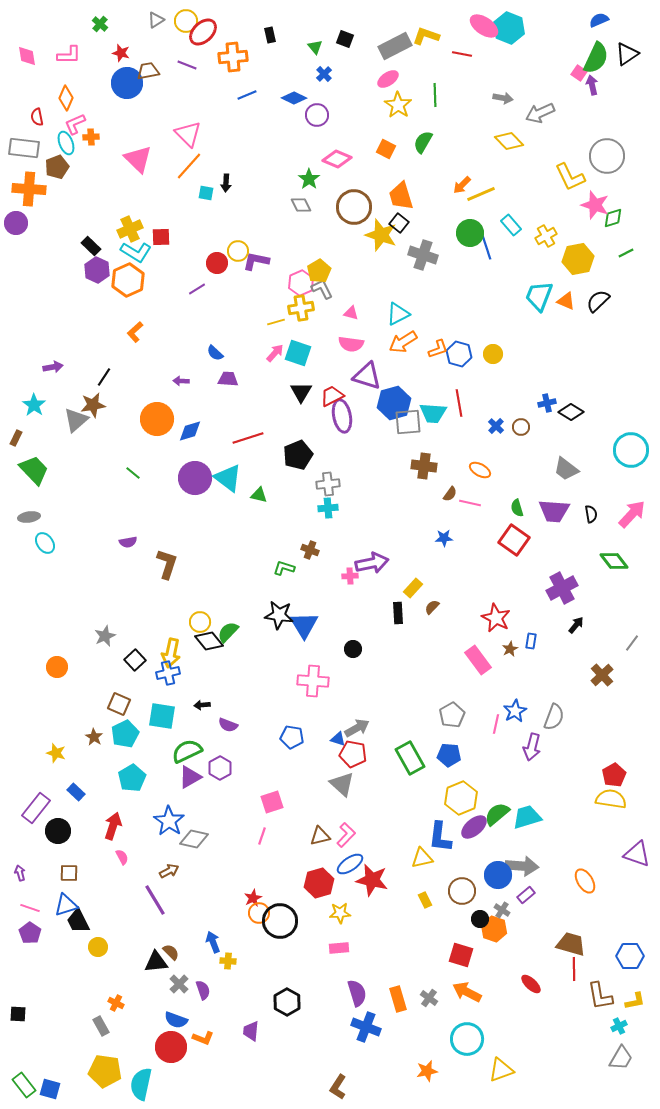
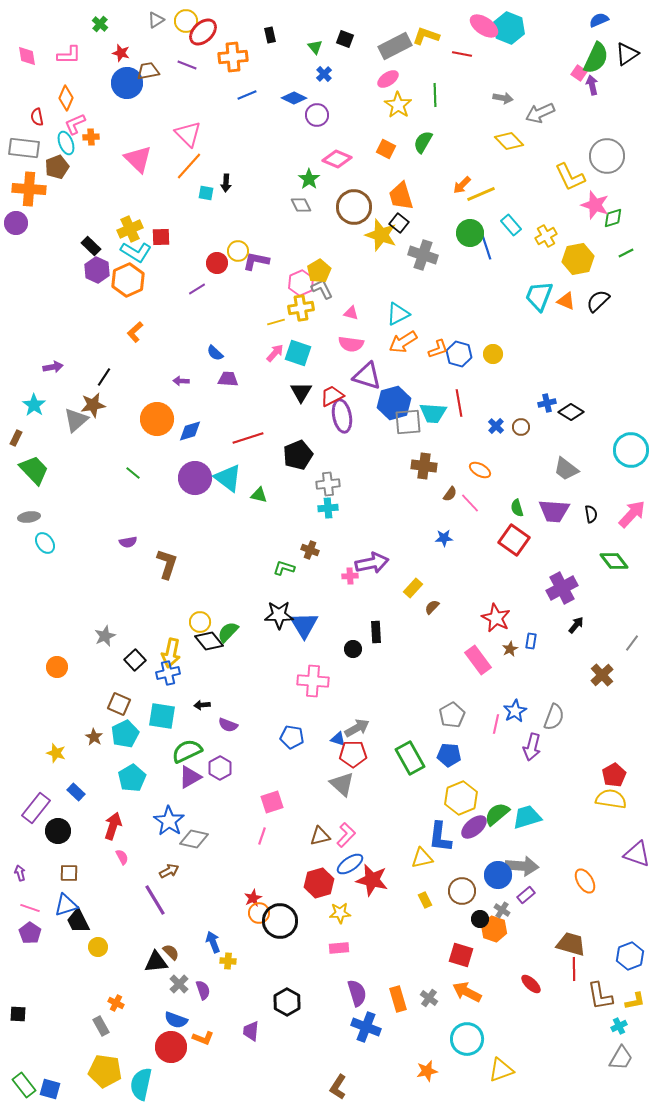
pink line at (470, 503): rotated 35 degrees clockwise
black rectangle at (398, 613): moved 22 px left, 19 px down
black star at (279, 615): rotated 8 degrees counterclockwise
red pentagon at (353, 754): rotated 12 degrees counterclockwise
blue hexagon at (630, 956): rotated 20 degrees counterclockwise
